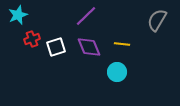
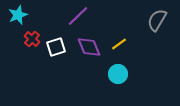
purple line: moved 8 px left
red cross: rotated 28 degrees counterclockwise
yellow line: moved 3 px left; rotated 42 degrees counterclockwise
cyan circle: moved 1 px right, 2 px down
